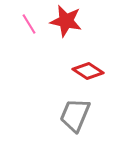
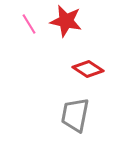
red diamond: moved 2 px up
gray trapezoid: rotated 12 degrees counterclockwise
